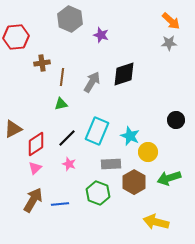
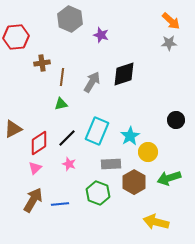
cyan star: rotated 18 degrees clockwise
red diamond: moved 3 px right, 1 px up
